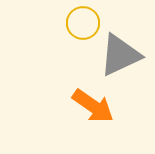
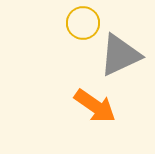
orange arrow: moved 2 px right
